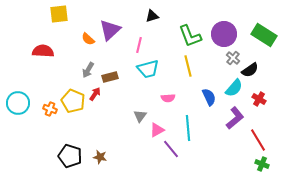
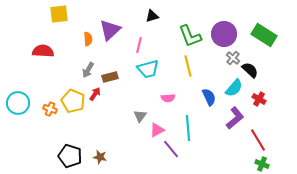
orange semicircle: rotated 136 degrees counterclockwise
black semicircle: rotated 102 degrees counterclockwise
